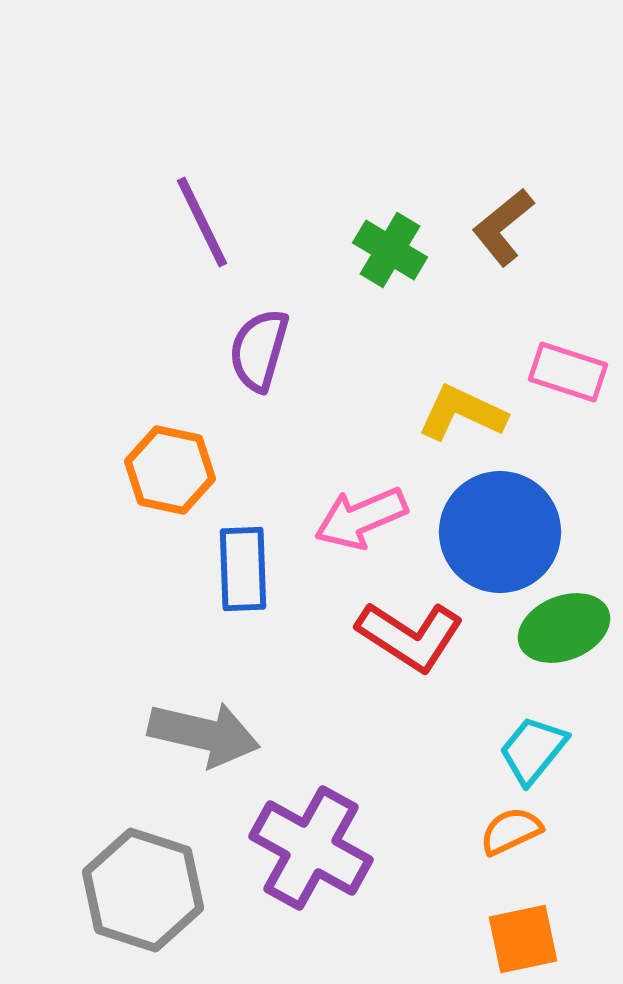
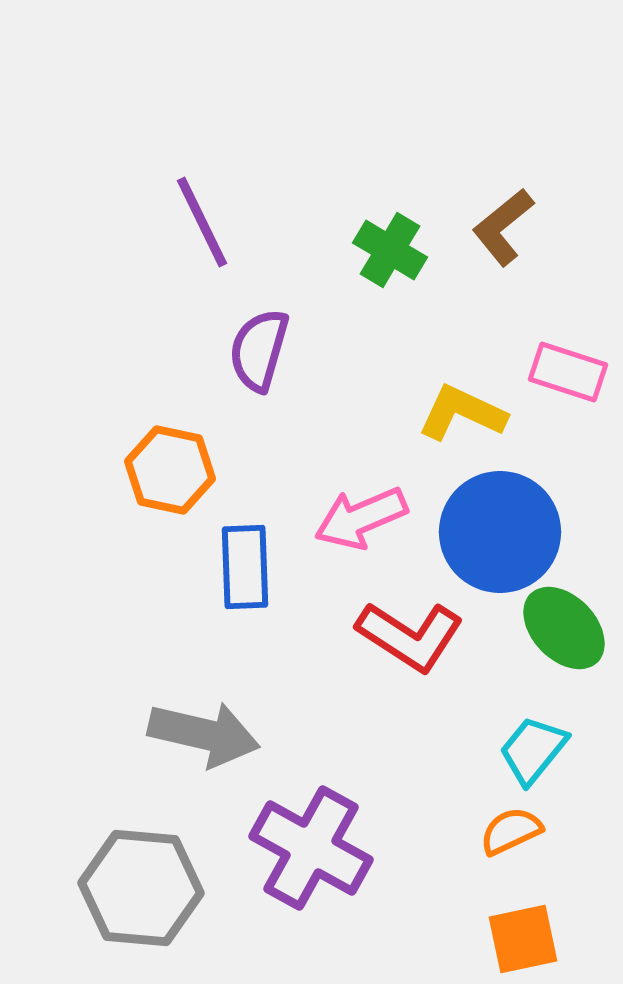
blue rectangle: moved 2 px right, 2 px up
green ellipse: rotated 68 degrees clockwise
gray hexagon: moved 2 px left, 2 px up; rotated 13 degrees counterclockwise
